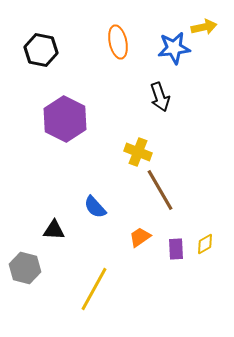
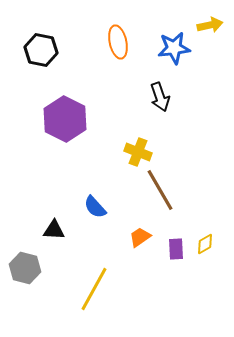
yellow arrow: moved 6 px right, 2 px up
